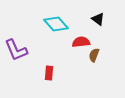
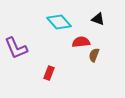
black triangle: rotated 16 degrees counterclockwise
cyan diamond: moved 3 px right, 2 px up
purple L-shape: moved 2 px up
red rectangle: rotated 16 degrees clockwise
